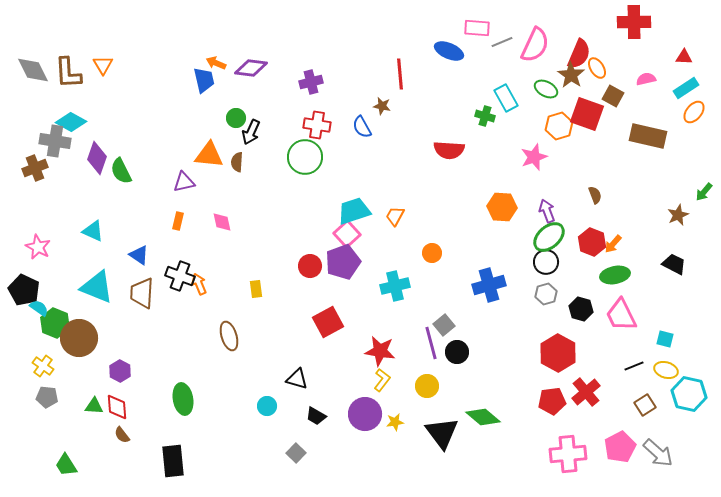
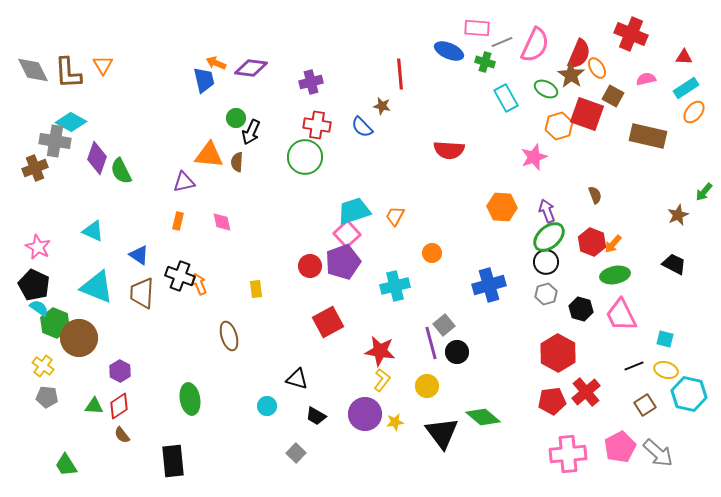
red cross at (634, 22): moved 3 px left, 12 px down; rotated 24 degrees clockwise
green cross at (485, 116): moved 54 px up
blue semicircle at (362, 127): rotated 15 degrees counterclockwise
black pentagon at (24, 290): moved 10 px right, 5 px up
green ellipse at (183, 399): moved 7 px right
red diamond at (117, 407): moved 2 px right, 1 px up; rotated 60 degrees clockwise
